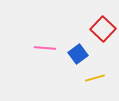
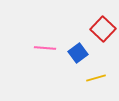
blue square: moved 1 px up
yellow line: moved 1 px right
